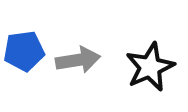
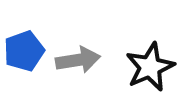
blue pentagon: rotated 12 degrees counterclockwise
